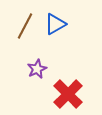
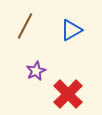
blue triangle: moved 16 px right, 6 px down
purple star: moved 1 px left, 2 px down
